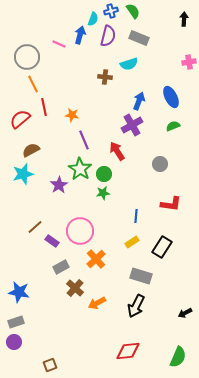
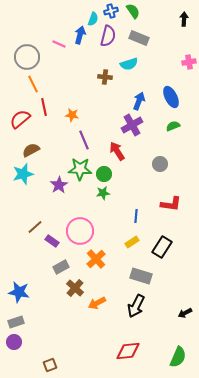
green star at (80, 169): rotated 30 degrees counterclockwise
